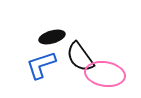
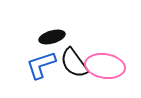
black semicircle: moved 6 px left, 6 px down
pink ellipse: moved 8 px up
